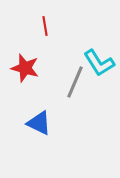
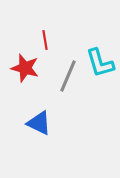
red line: moved 14 px down
cyan L-shape: moved 1 px right; rotated 16 degrees clockwise
gray line: moved 7 px left, 6 px up
